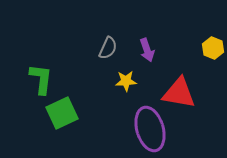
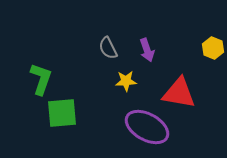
gray semicircle: rotated 130 degrees clockwise
green L-shape: rotated 12 degrees clockwise
green square: rotated 20 degrees clockwise
purple ellipse: moved 3 px left, 2 px up; rotated 45 degrees counterclockwise
